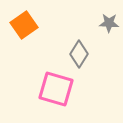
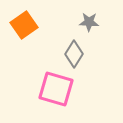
gray star: moved 20 px left, 1 px up
gray diamond: moved 5 px left
